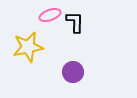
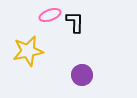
yellow star: moved 4 px down
purple circle: moved 9 px right, 3 px down
